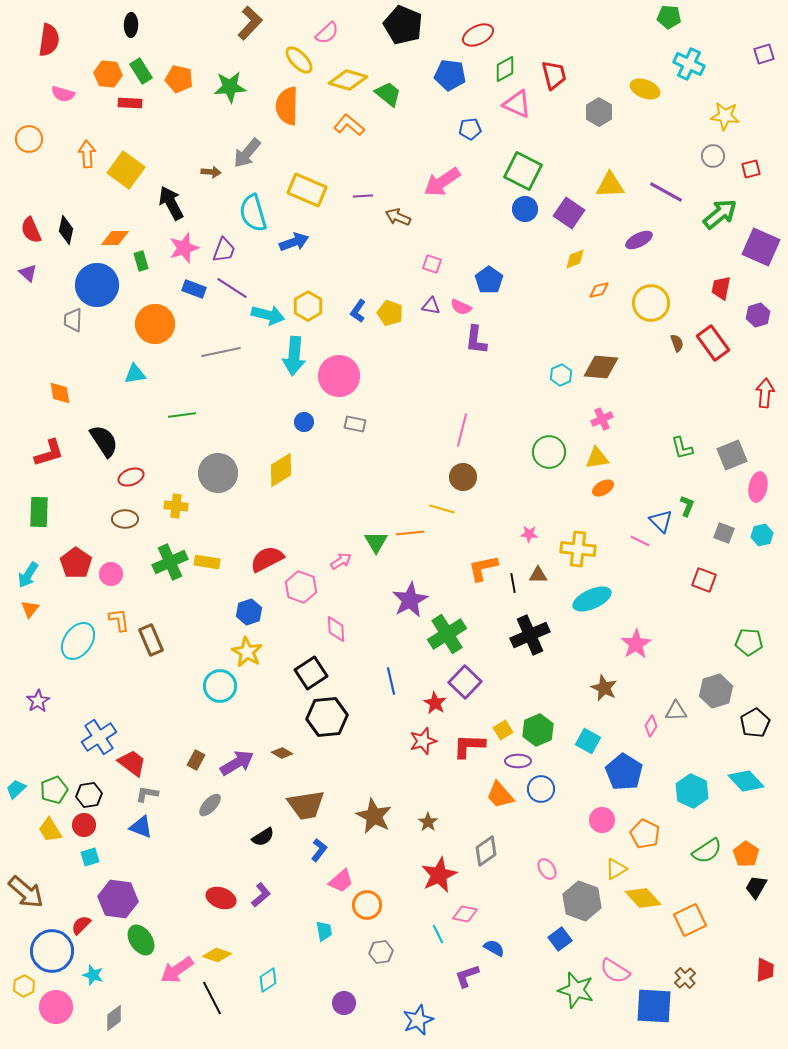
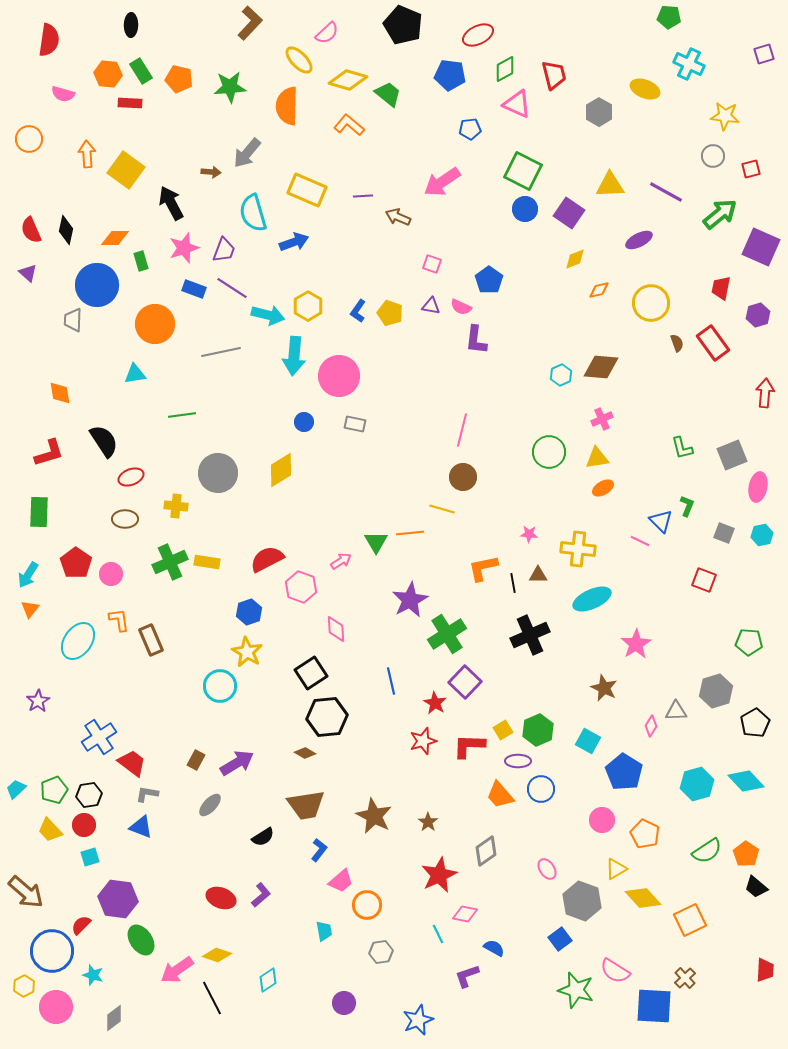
brown diamond at (282, 753): moved 23 px right
cyan hexagon at (692, 791): moved 5 px right, 7 px up; rotated 20 degrees clockwise
yellow trapezoid at (50, 830): rotated 12 degrees counterclockwise
black trapezoid at (756, 887): rotated 80 degrees counterclockwise
